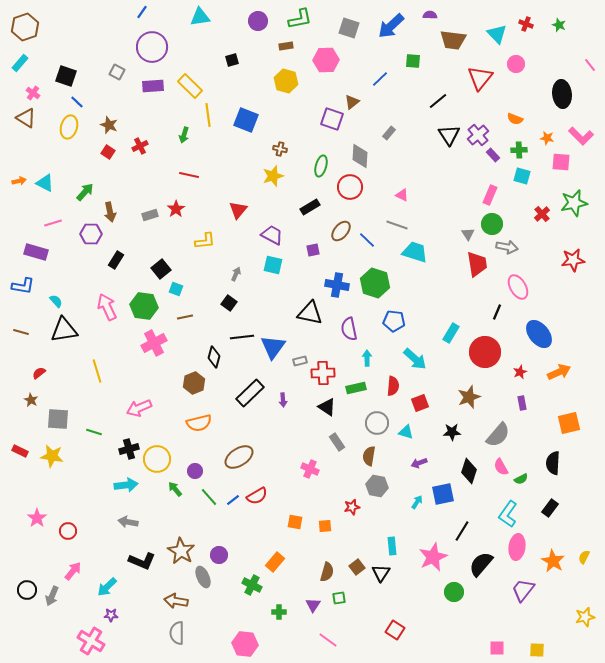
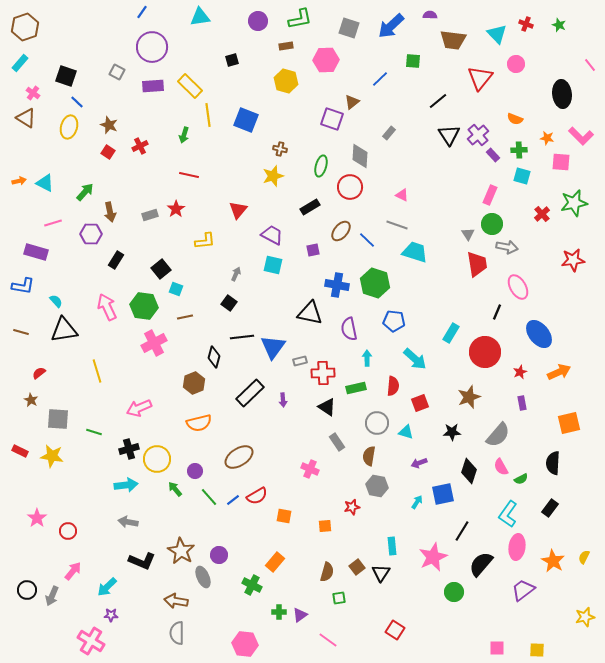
orange square at (295, 522): moved 11 px left, 6 px up
purple trapezoid at (523, 590): rotated 15 degrees clockwise
purple triangle at (313, 605): moved 13 px left, 10 px down; rotated 21 degrees clockwise
